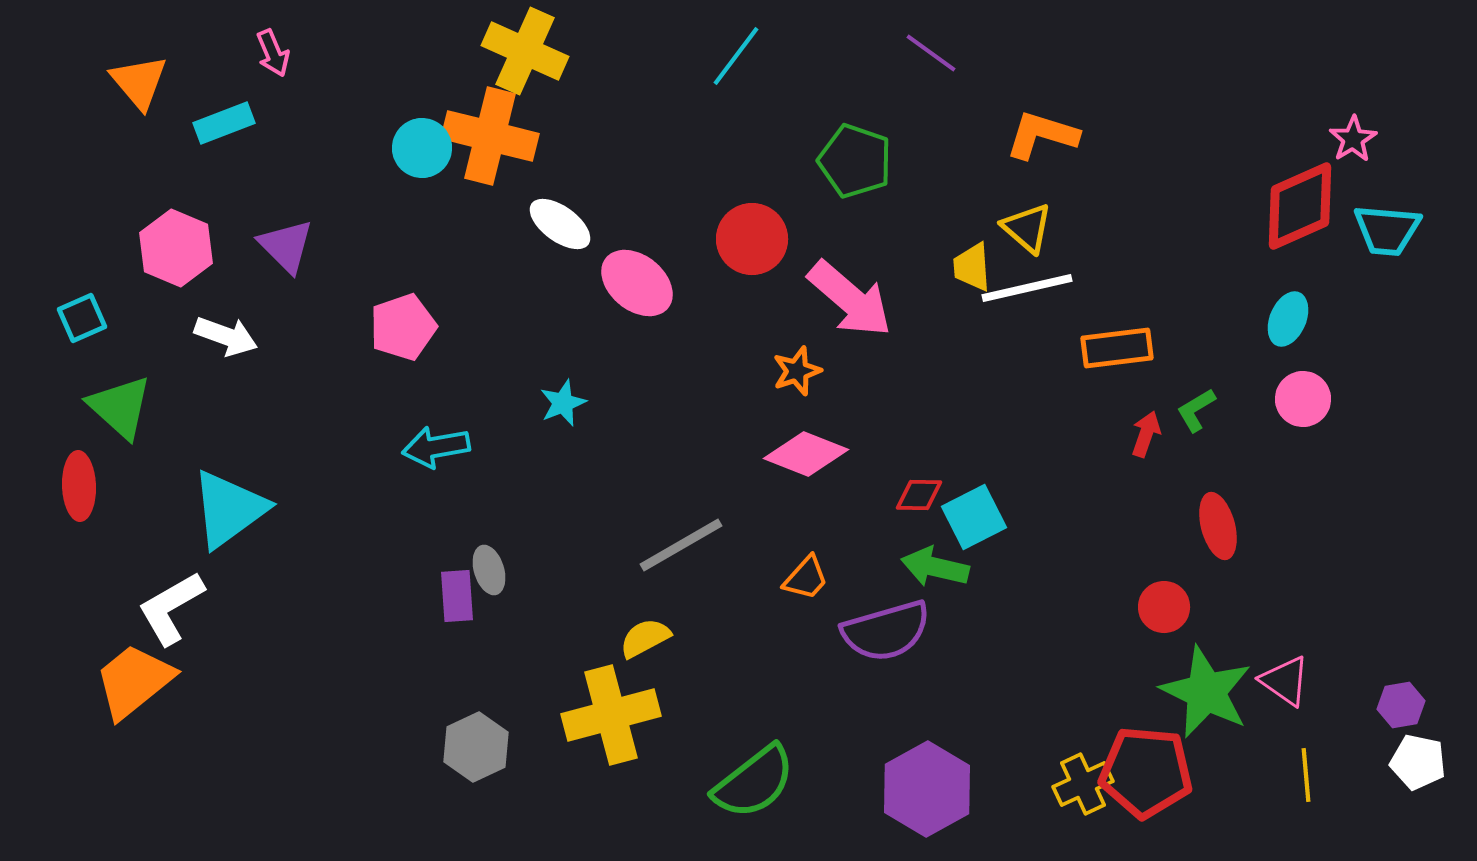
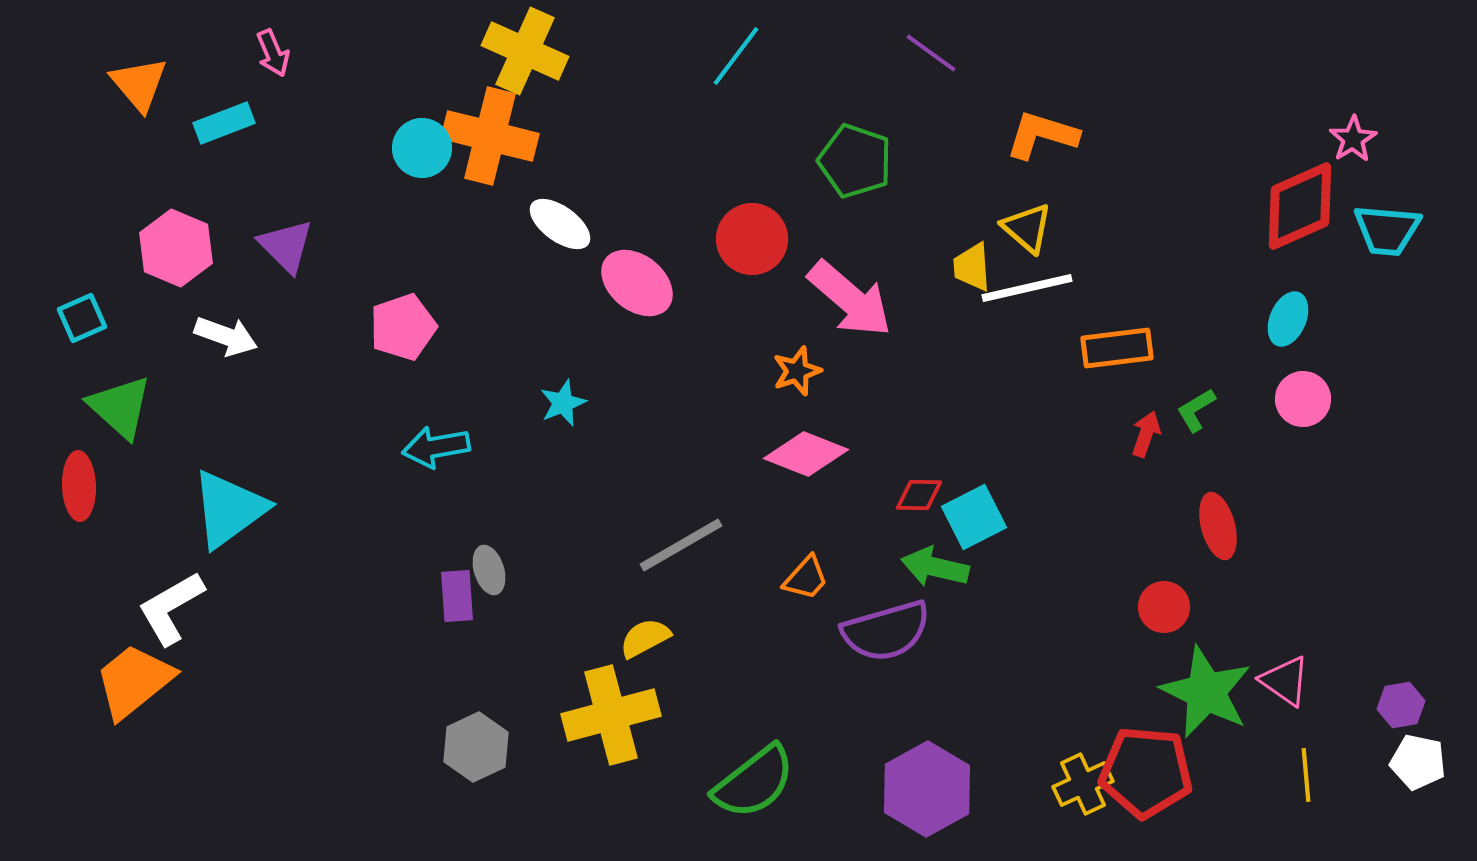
orange triangle at (139, 82): moved 2 px down
